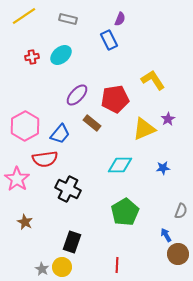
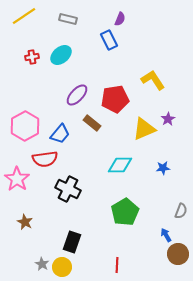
gray star: moved 5 px up
